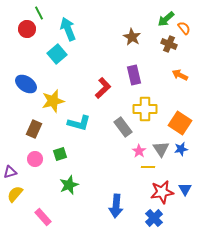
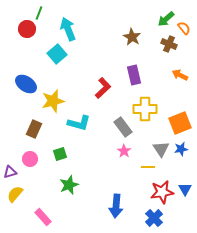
green line: rotated 48 degrees clockwise
orange square: rotated 35 degrees clockwise
pink star: moved 15 px left
pink circle: moved 5 px left
